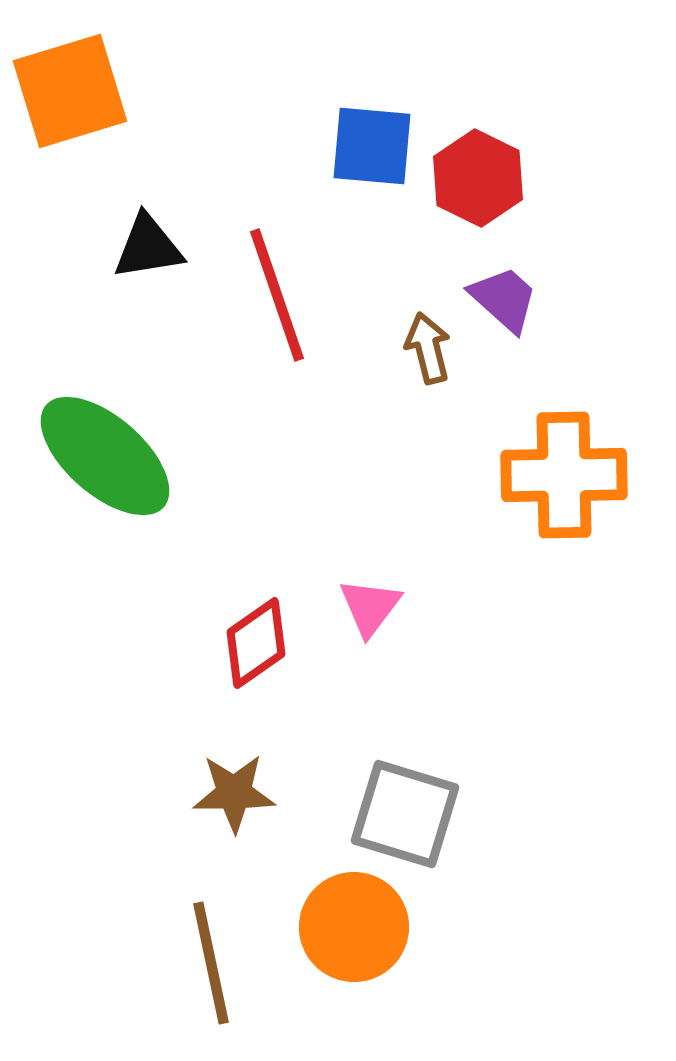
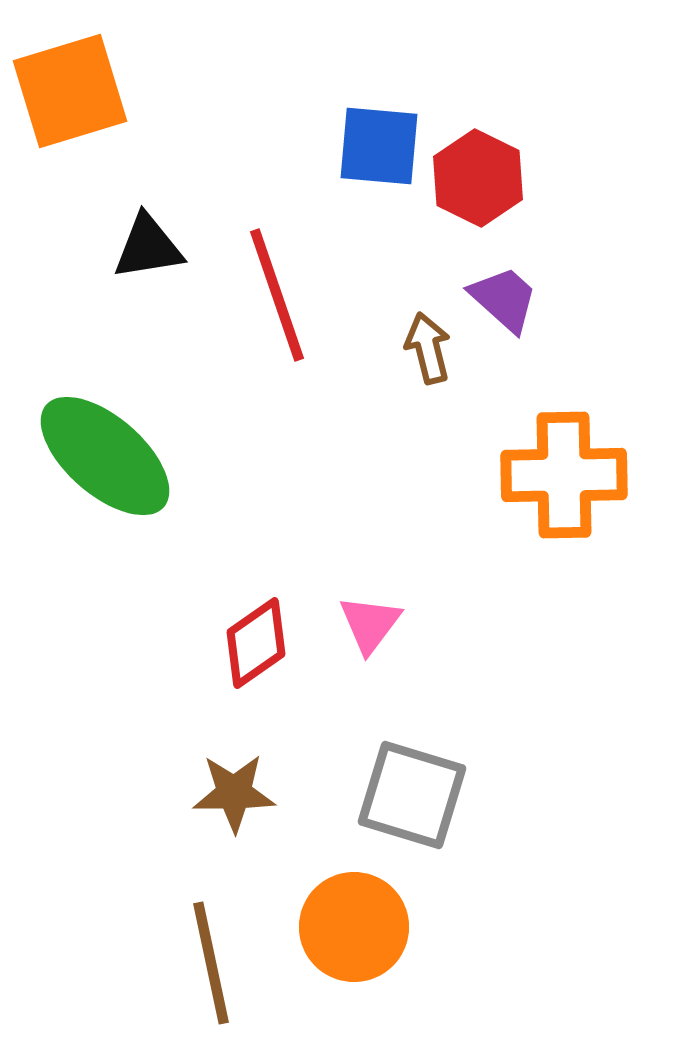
blue square: moved 7 px right
pink triangle: moved 17 px down
gray square: moved 7 px right, 19 px up
